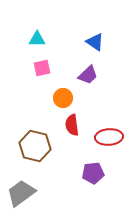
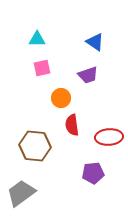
purple trapezoid: rotated 25 degrees clockwise
orange circle: moved 2 px left
brown hexagon: rotated 8 degrees counterclockwise
